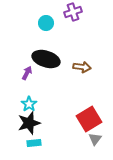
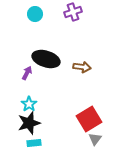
cyan circle: moved 11 px left, 9 px up
